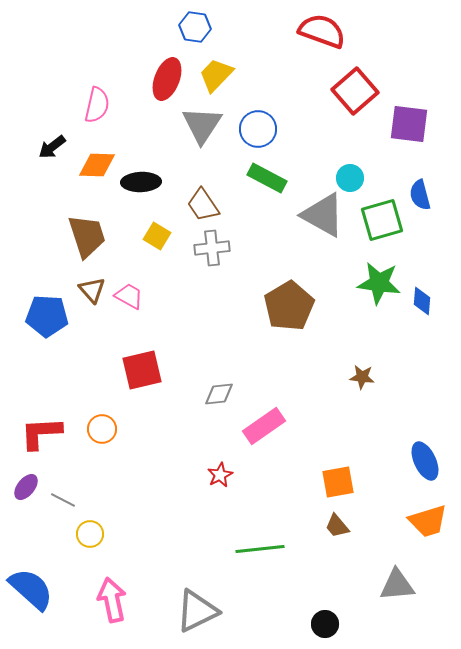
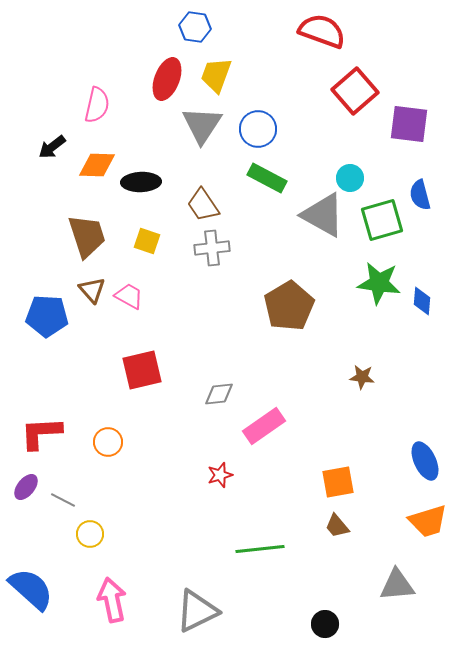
yellow trapezoid at (216, 75): rotated 24 degrees counterclockwise
yellow square at (157, 236): moved 10 px left, 5 px down; rotated 12 degrees counterclockwise
orange circle at (102, 429): moved 6 px right, 13 px down
red star at (220, 475): rotated 10 degrees clockwise
